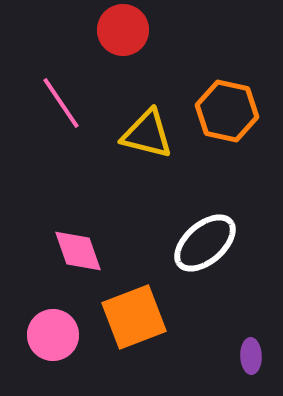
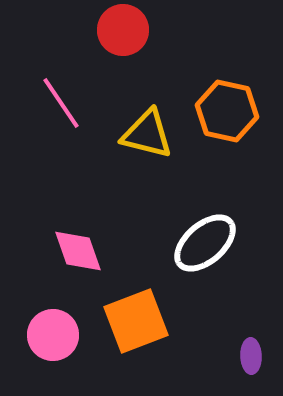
orange square: moved 2 px right, 4 px down
